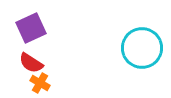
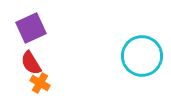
cyan circle: moved 8 px down
red semicircle: rotated 25 degrees clockwise
